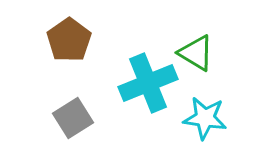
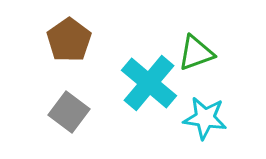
green triangle: rotated 51 degrees counterclockwise
cyan cross: moved 1 px right; rotated 28 degrees counterclockwise
gray square: moved 4 px left, 6 px up; rotated 21 degrees counterclockwise
